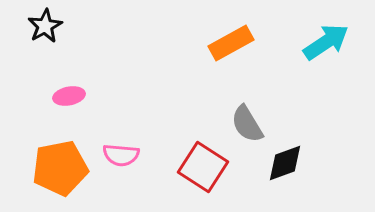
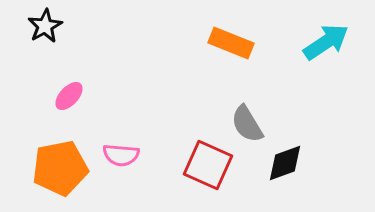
orange rectangle: rotated 51 degrees clockwise
pink ellipse: rotated 36 degrees counterclockwise
red square: moved 5 px right, 2 px up; rotated 9 degrees counterclockwise
